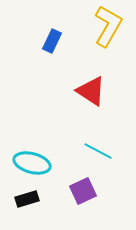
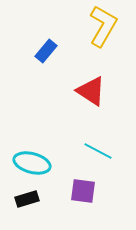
yellow L-shape: moved 5 px left
blue rectangle: moved 6 px left, 10 px down; rotated 15 degrees clockwise
purple square: rotated 32 degrees clockwise
